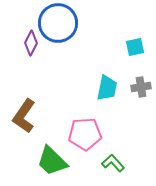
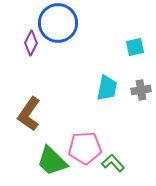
gray cross: moved 3 px down
brown L-shape: moved 5 px right, 2 px up
pink pentagon: moved 14 px down
